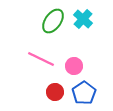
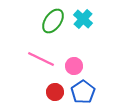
blue pentagon: moved 1 px left, 1 px up
